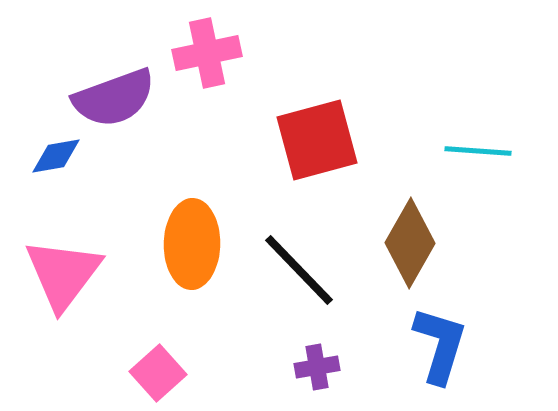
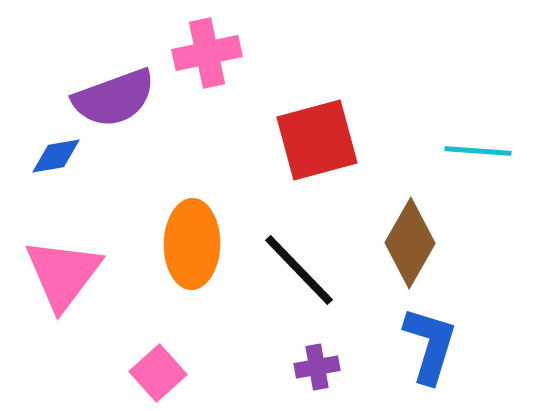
blue L-shape: moved 10 px left
